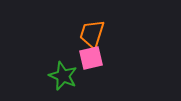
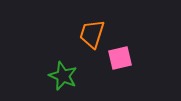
pink square: moved 29 px right
